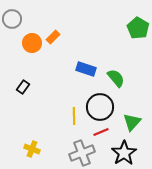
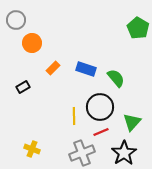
gray circle: moved 4 px right, 1 px down
orange rectangle: moved 31 px down
black rectangle: rotated 24 degrees clockwise
